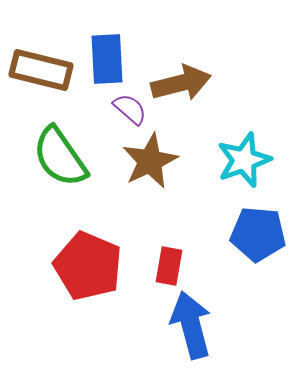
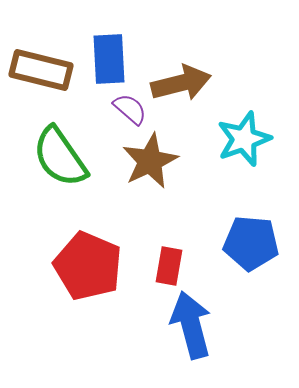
blue rectangle: moved 2 px right
cyan star: moved 21 px up
blue pentagon: moved 7 px left, 9 px down
